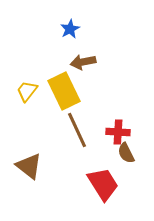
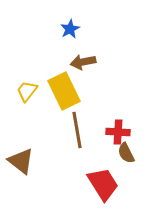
brown line: rotated 15 degrees clockwise
brown triangle: moved 8 px left, 5 px up
